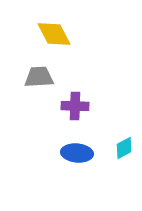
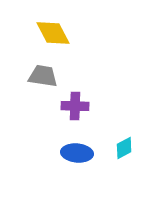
yellow diamond: moved 1 px left, 1 px up
gray trapezoid: moved 4 px right, 1 px up; rotated 12 degrees clockwise
